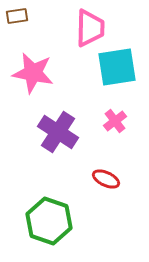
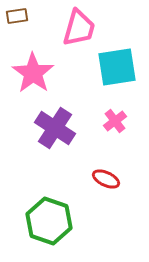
pink trapezoid: moved 11 px left; rotated 15 degrees clockwise
pink star: rotated 24 degrees clockwise
purple cross: moved 3 px left, 4 px up
